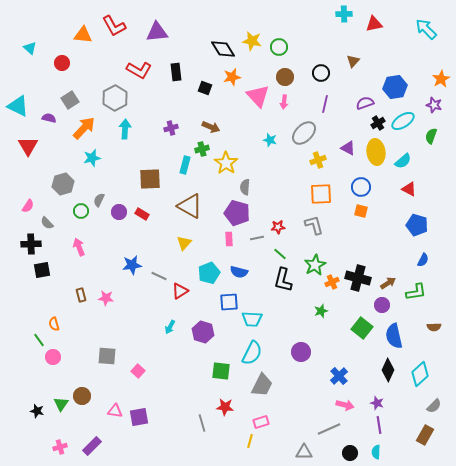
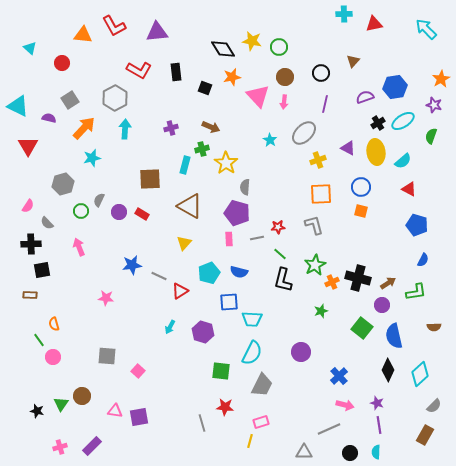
purple semicircle at (365, 103): moved 6 px up
cyan star at (270, 140): rotated 16 degrees clockwise
brown rectangle at (81, 295): moved 51 px left; rotated 72 degrees counterclockwise
